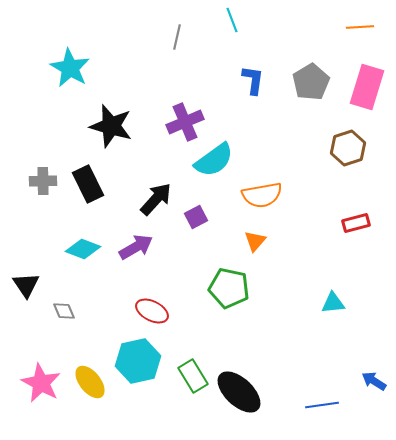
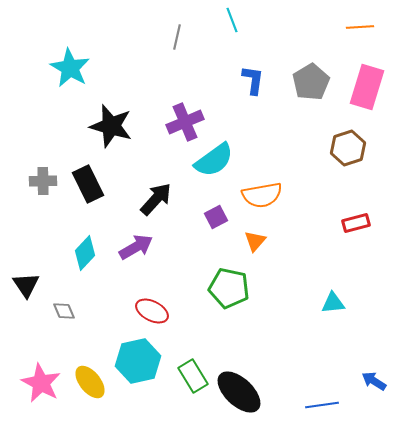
purple square: moved 20 px right
cyan diamond: moved 2 px right, 4 px down; rotated 68 degrees counterclockwise
